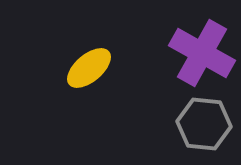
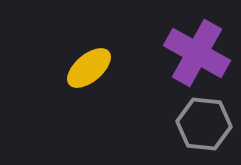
purple cross: moved 5 px left
